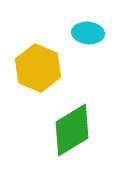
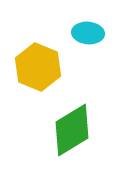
yellow hexagon: moved 1 px up
